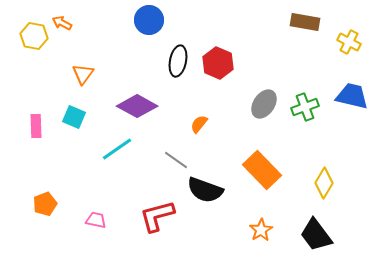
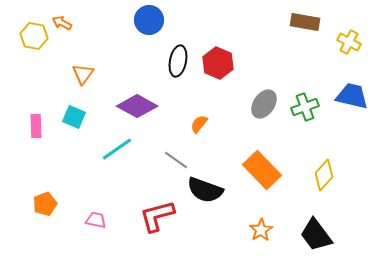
yellow diamond: moved 8 px up; rotated 12 degrees clockwise
